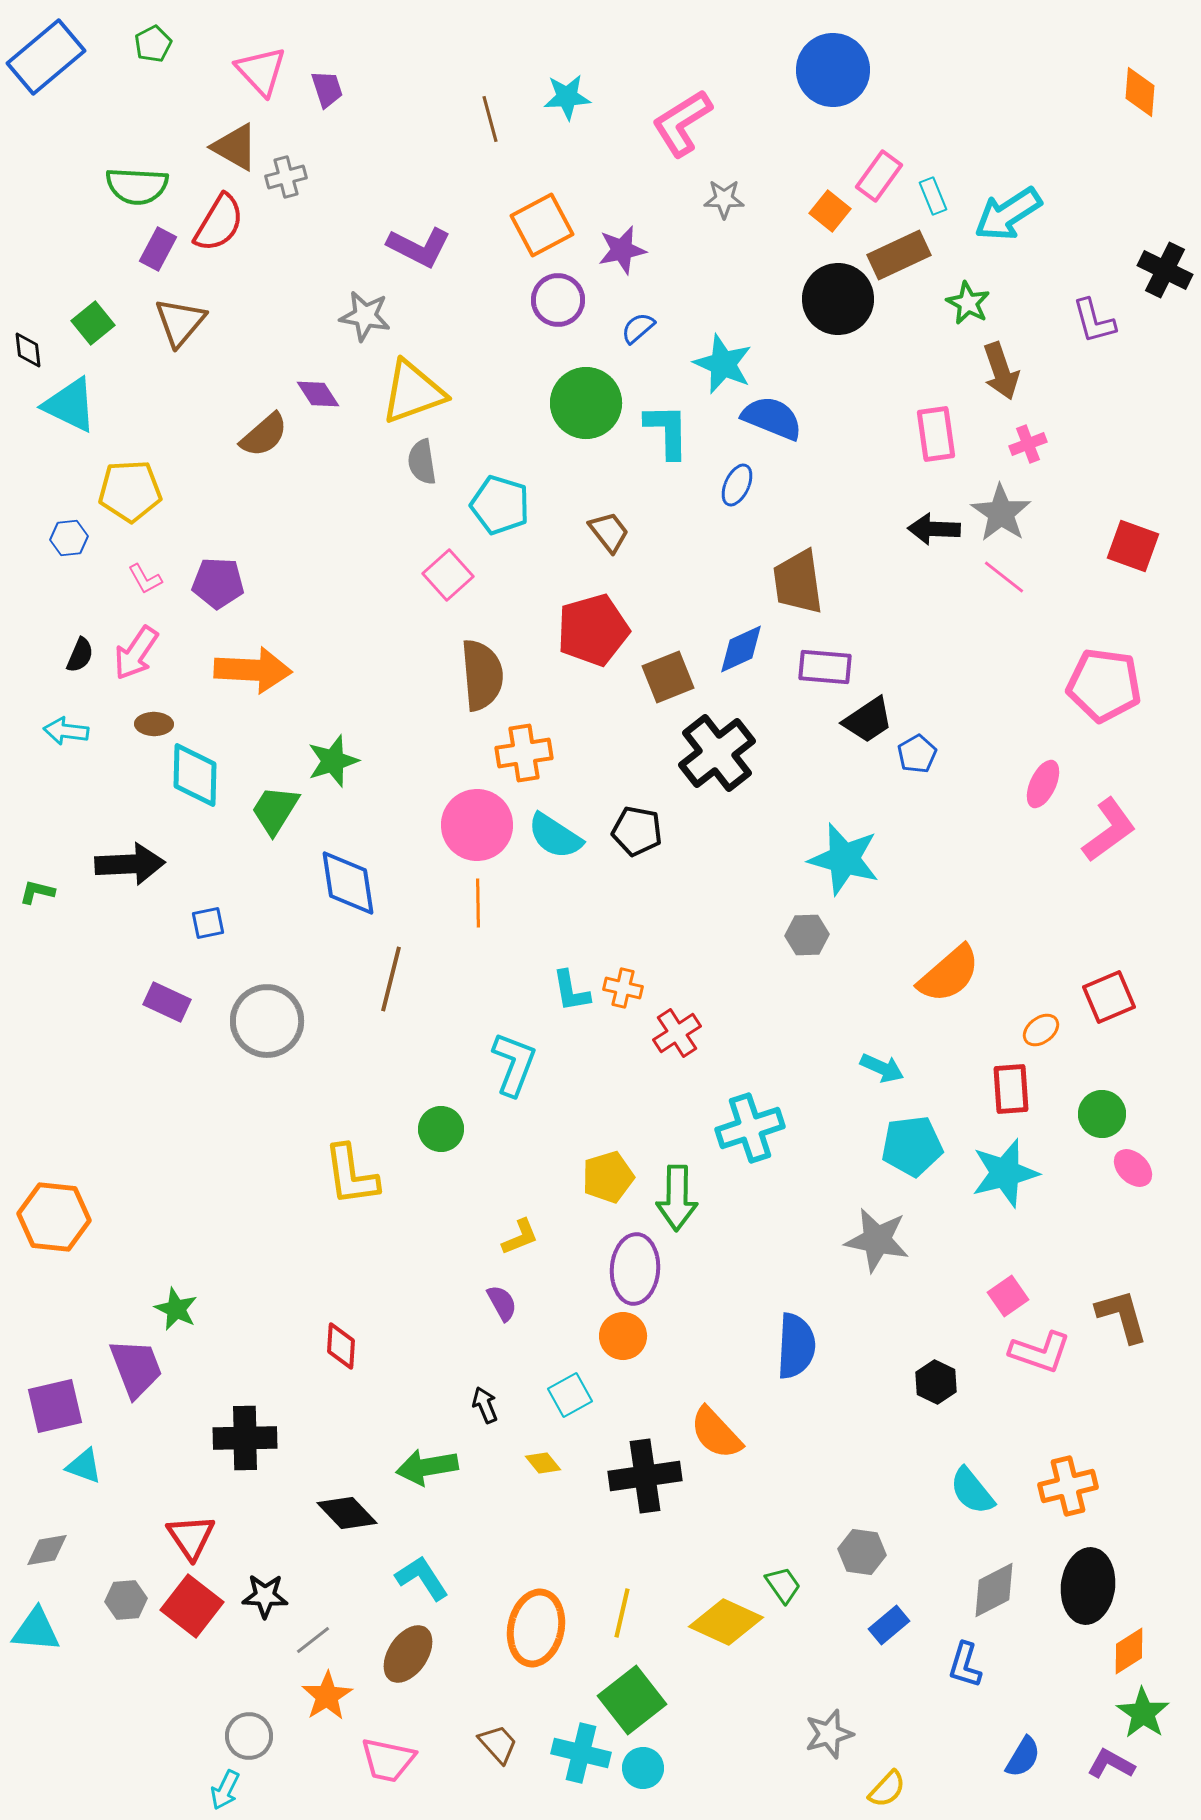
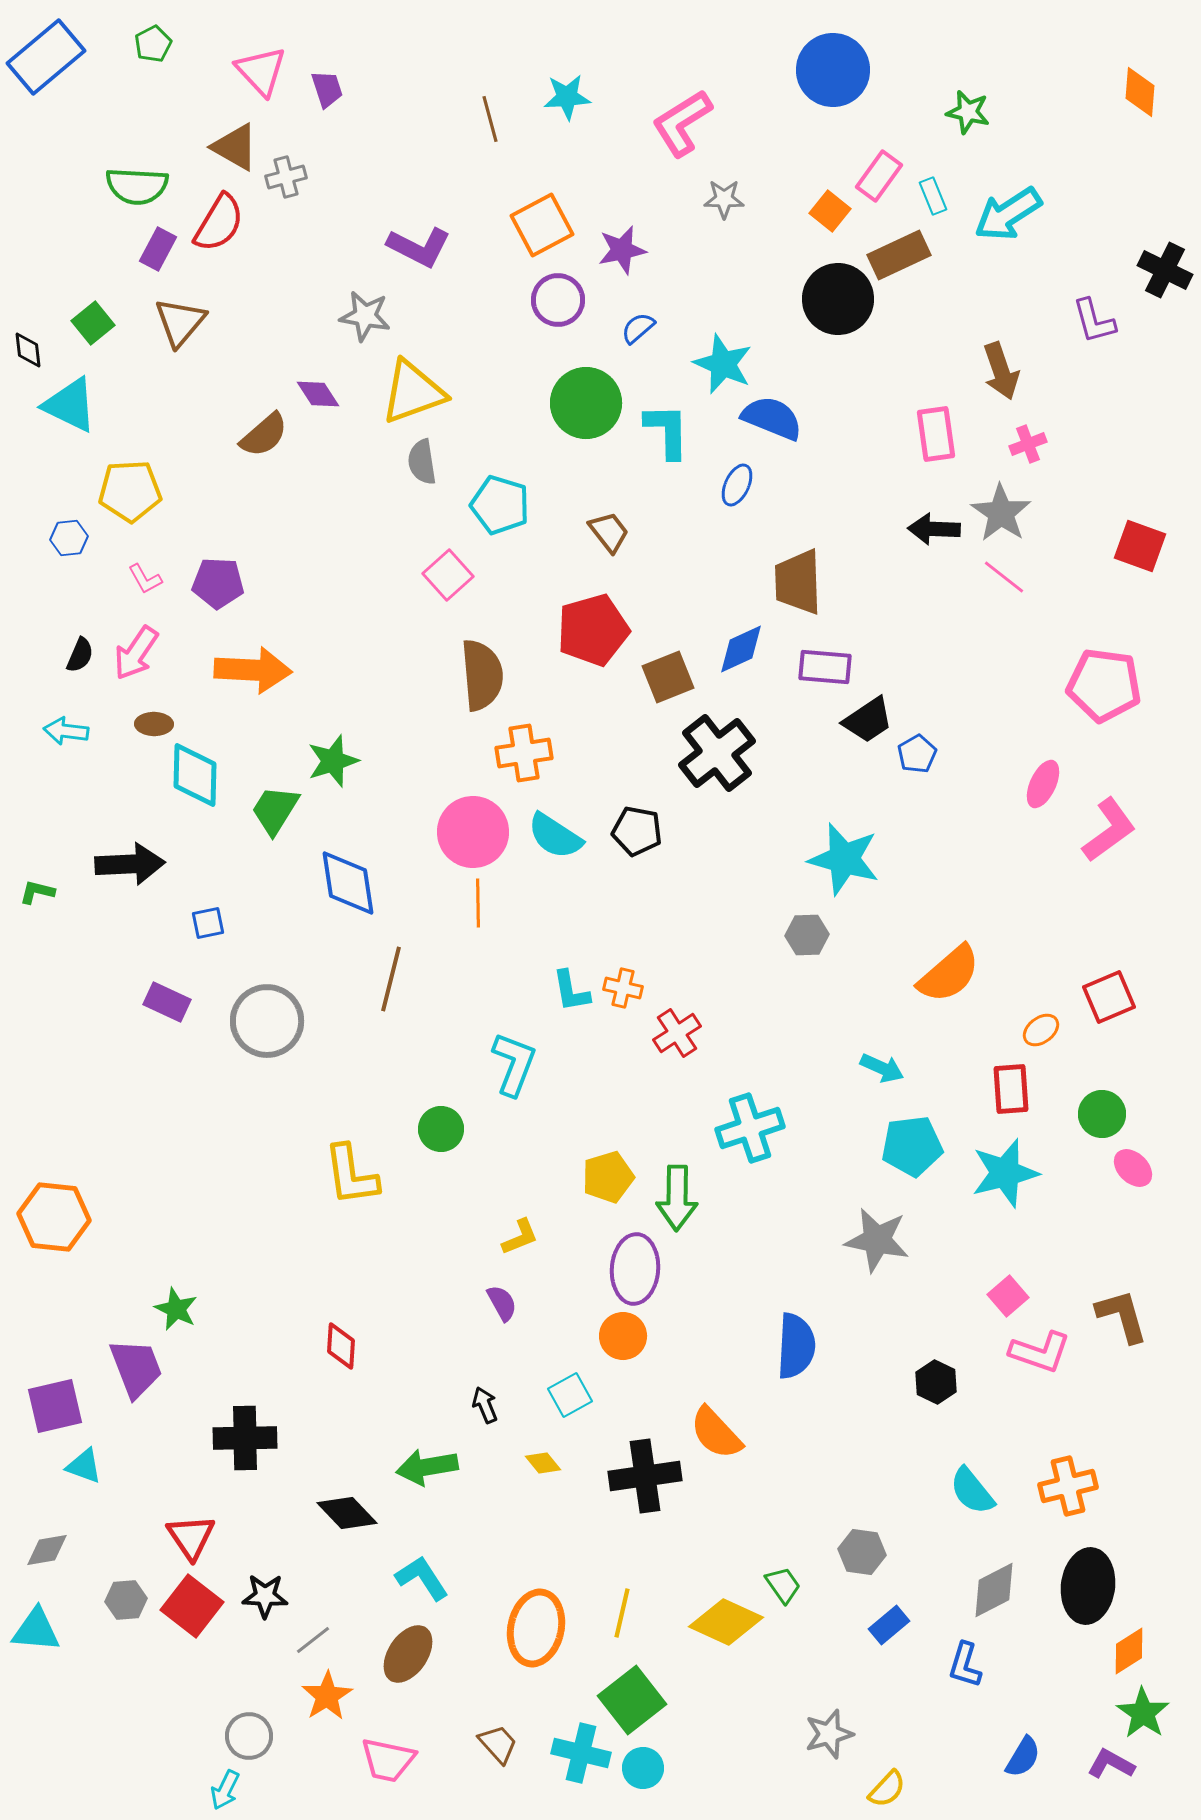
green star at (968, 303): moved 191 px up; rotated 15 degrees counterclockwise
red square at (1133, 546): moved 7 px right
brown trapezoid at (798, 582): rotated 6 degrees clockwise
pink circle at (477, 825): moved 4 px left, 7 px down
pink square at (1008, 1296): rotated 6 degrees counterclockwise
